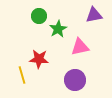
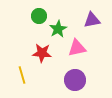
purple triangle: moved 2 px left, 5 px down
pink triangle: moved 3 px left, 1 px down
red star: moved 3 px right, 6 px up
